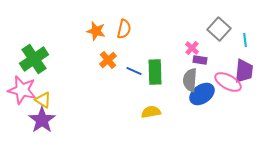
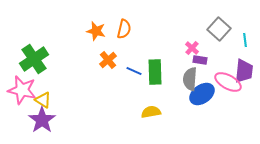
gray semicircle: moved 1 px up
